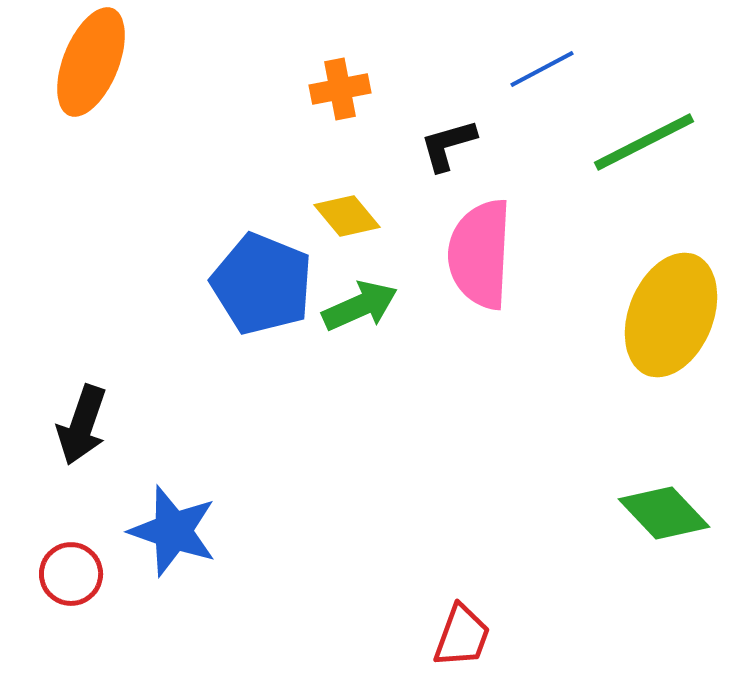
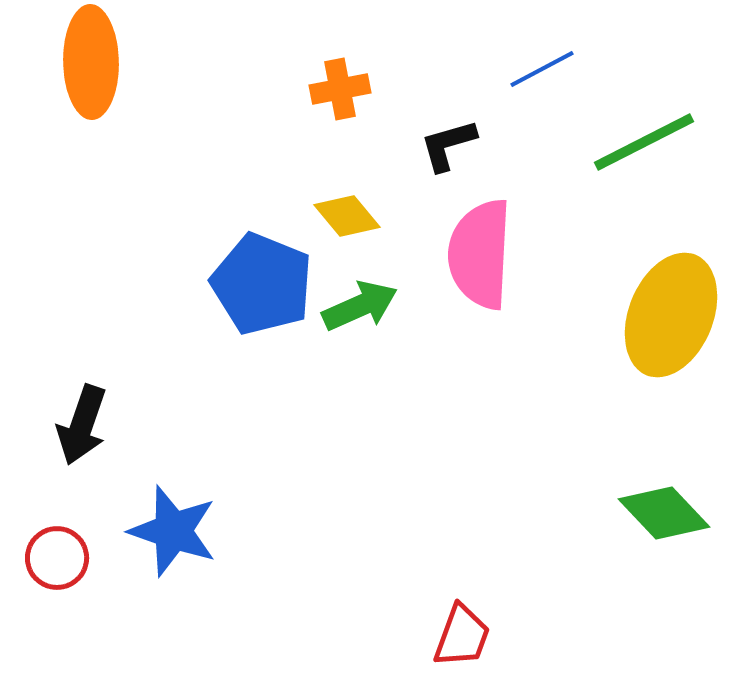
orange ellipse: rotated 23 degrees counterclockwise
red circle: moved 14 px left, 16 px up
